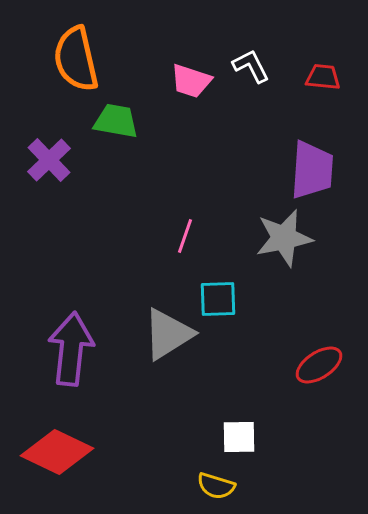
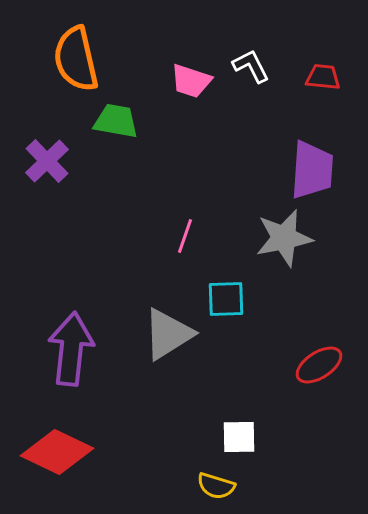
purple cross: moved 2 px left, 1 px down
cyan square: moved 8 px right
